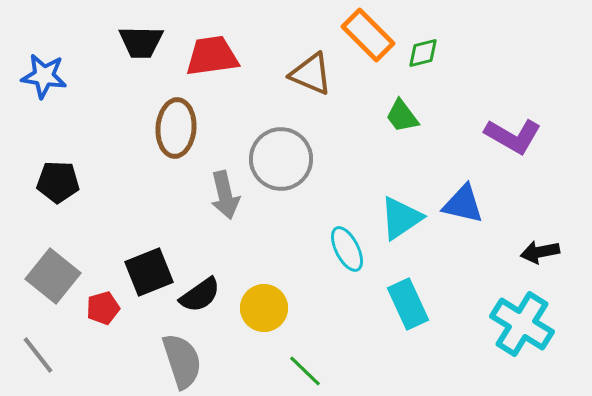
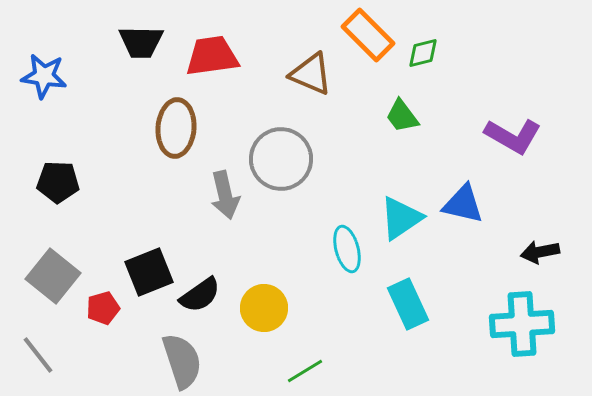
cyan ellipse: rotated 12 degrees clockwise
cyan cross: rotated 36 degrees counterclockwise
green line: rotated 75 degrees counterclockwise
